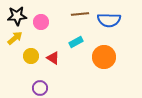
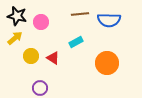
black star: rotated 18 degrees clockwise
orange circle: moved 3 px right, 6 px down
